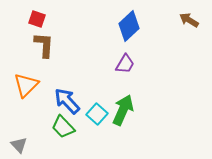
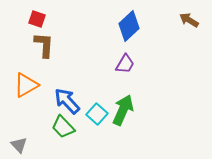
orange triangle: rotated 16 degrees clockwise
